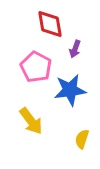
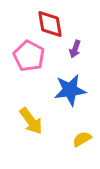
pink pentagon: moved 7 px left, 11 px up
yellow semicircle: rotated 42 degrees clockwise
